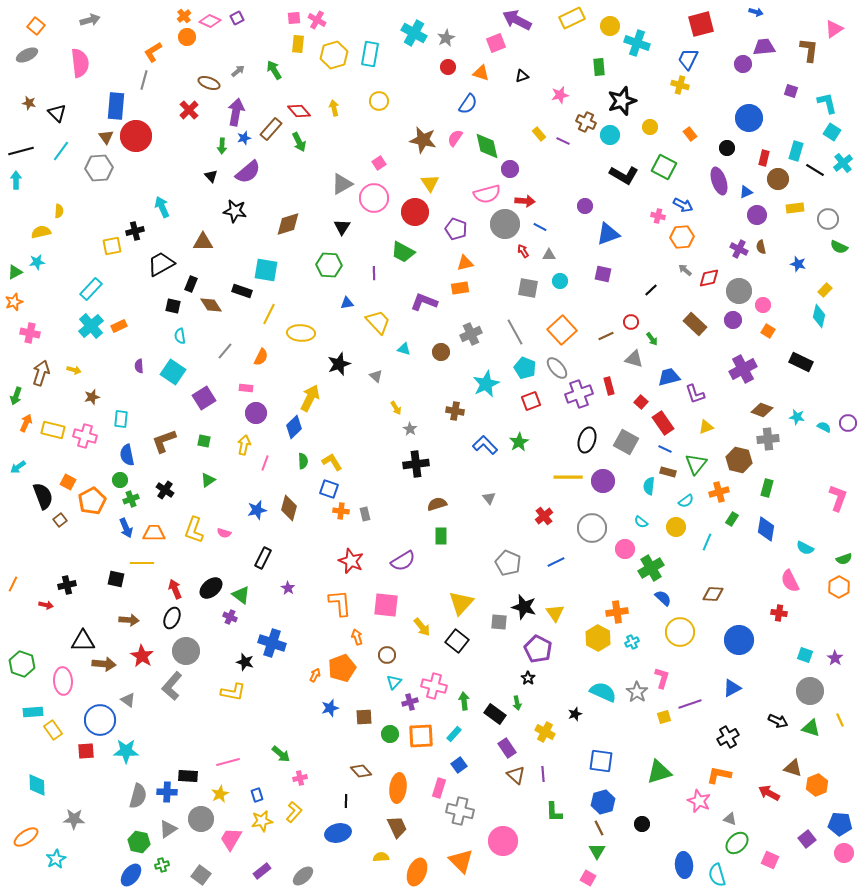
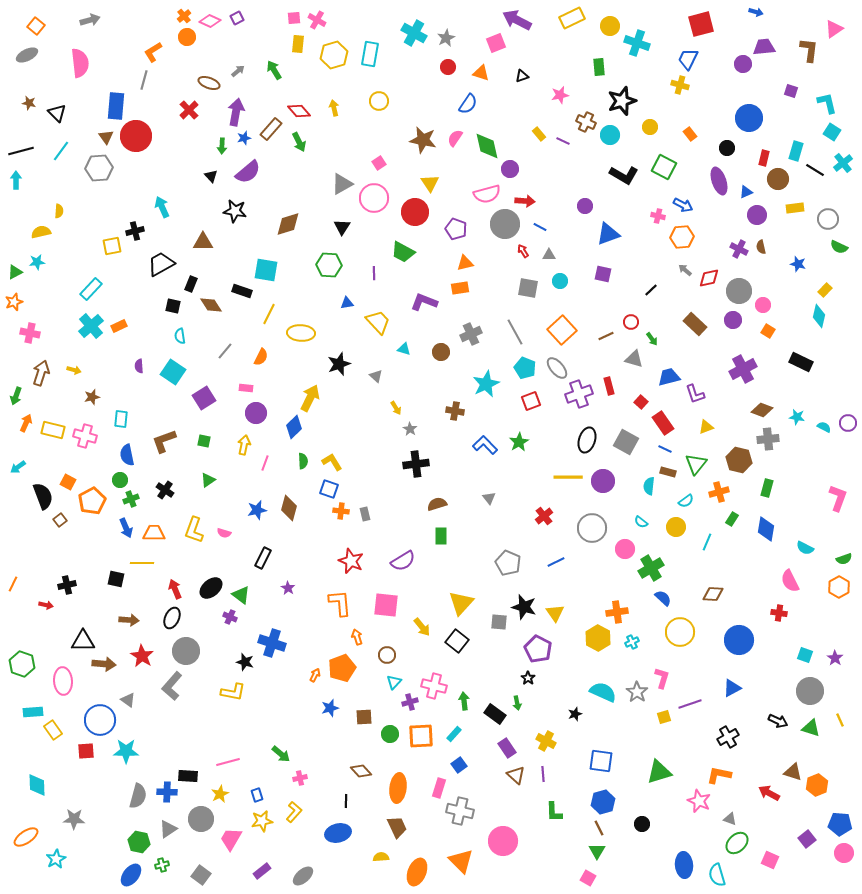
yellow cross at (545, 732): moved 1 px right, 9 px down
brown triangle at (793, 768): moved 4 px down
